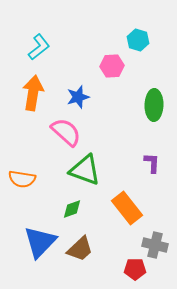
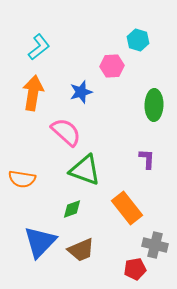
blue star: moved 3 px right, 5 px up
purple L-shape: moved 5 px left, 4 px up
brown trapezoid: moved 1 px right, 1 px down; rotated 20 degrees clockwise
red pentagon: rotated 10 degrees counterclockwise
